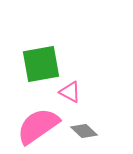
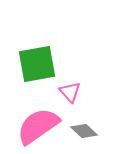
green square: moved 4 px left
pink triangle: rotated 20 degrees clockwise
